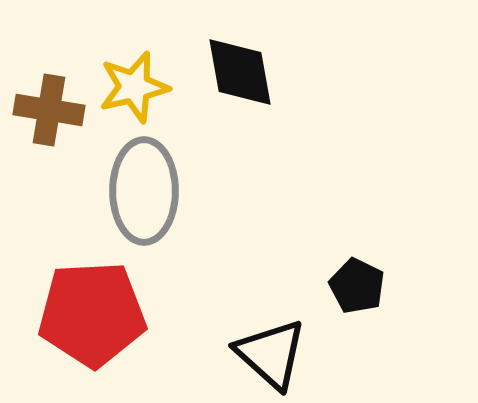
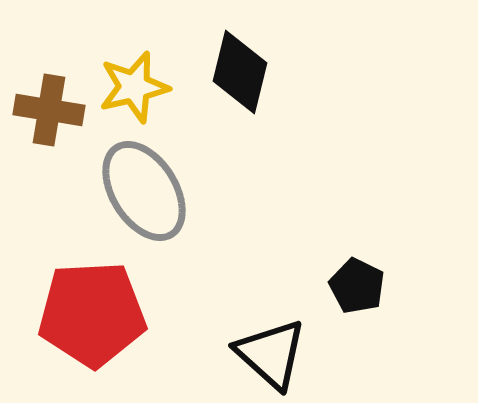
black diamond: rotated 24 degrees clockwise
gray ellipse: rotated 32 degrees counterclockwise
